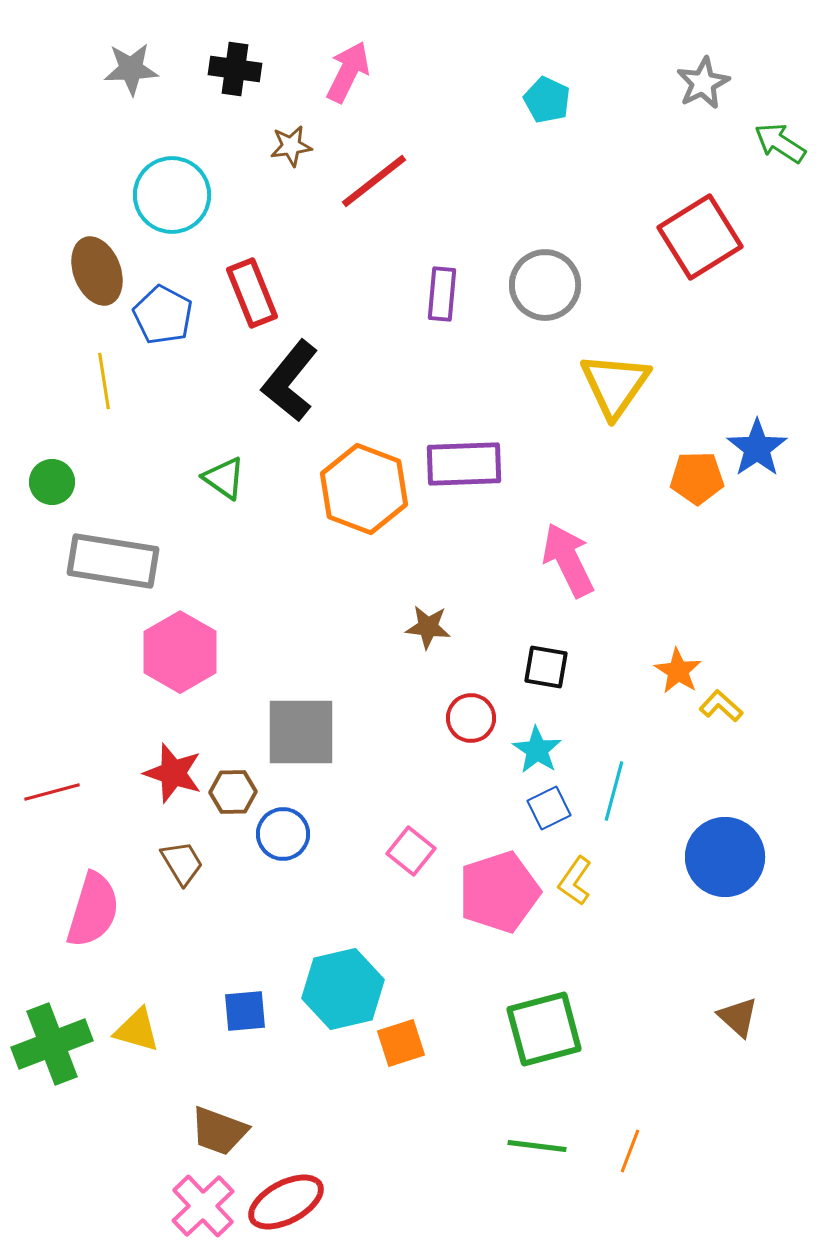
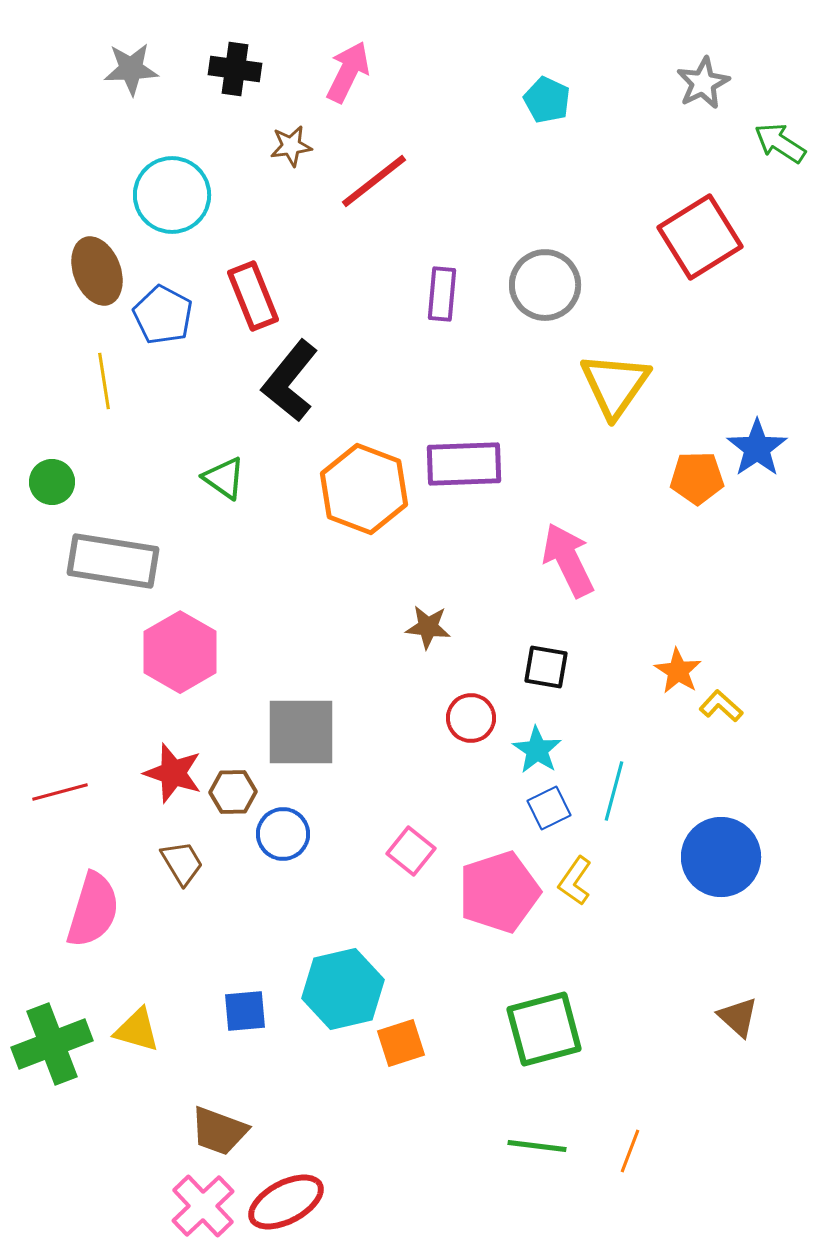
red rectangle at (252, 293): moved 1 px right, 3 px down
red line at (52, 792): moved 8 px right
blue circle at (725, 857): moved 4 px left
